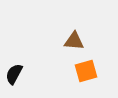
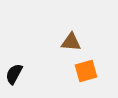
brown triangle: moved 3 px left, 1 px down
